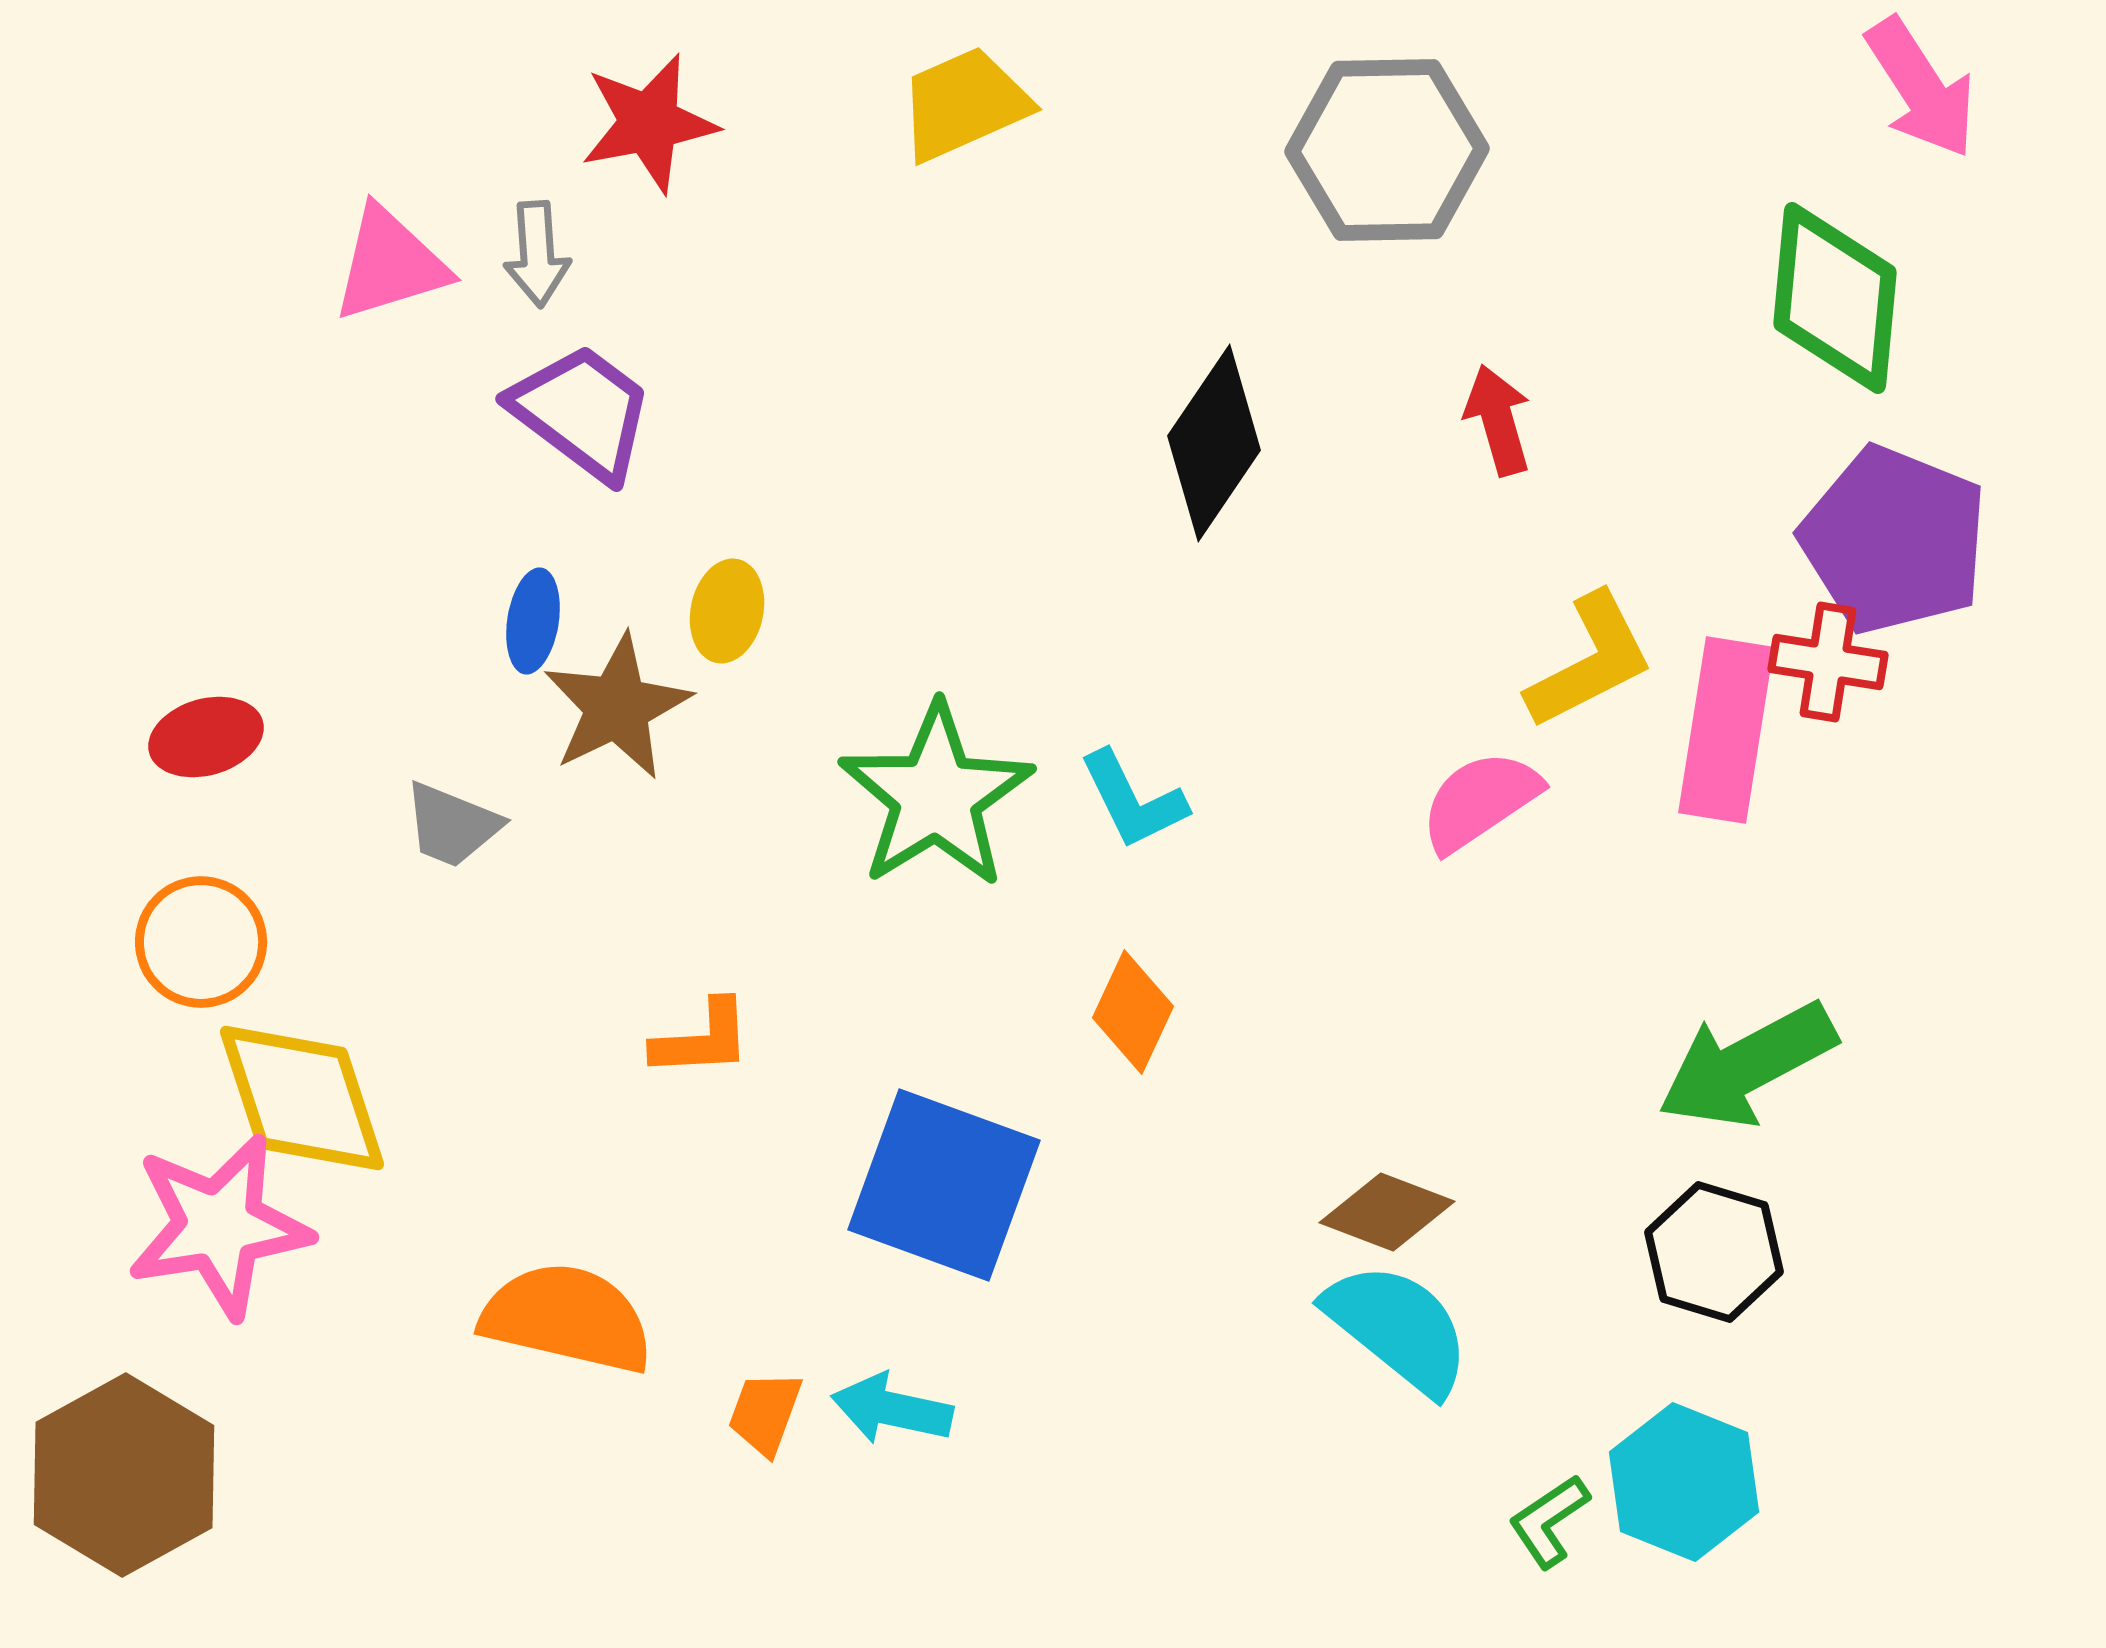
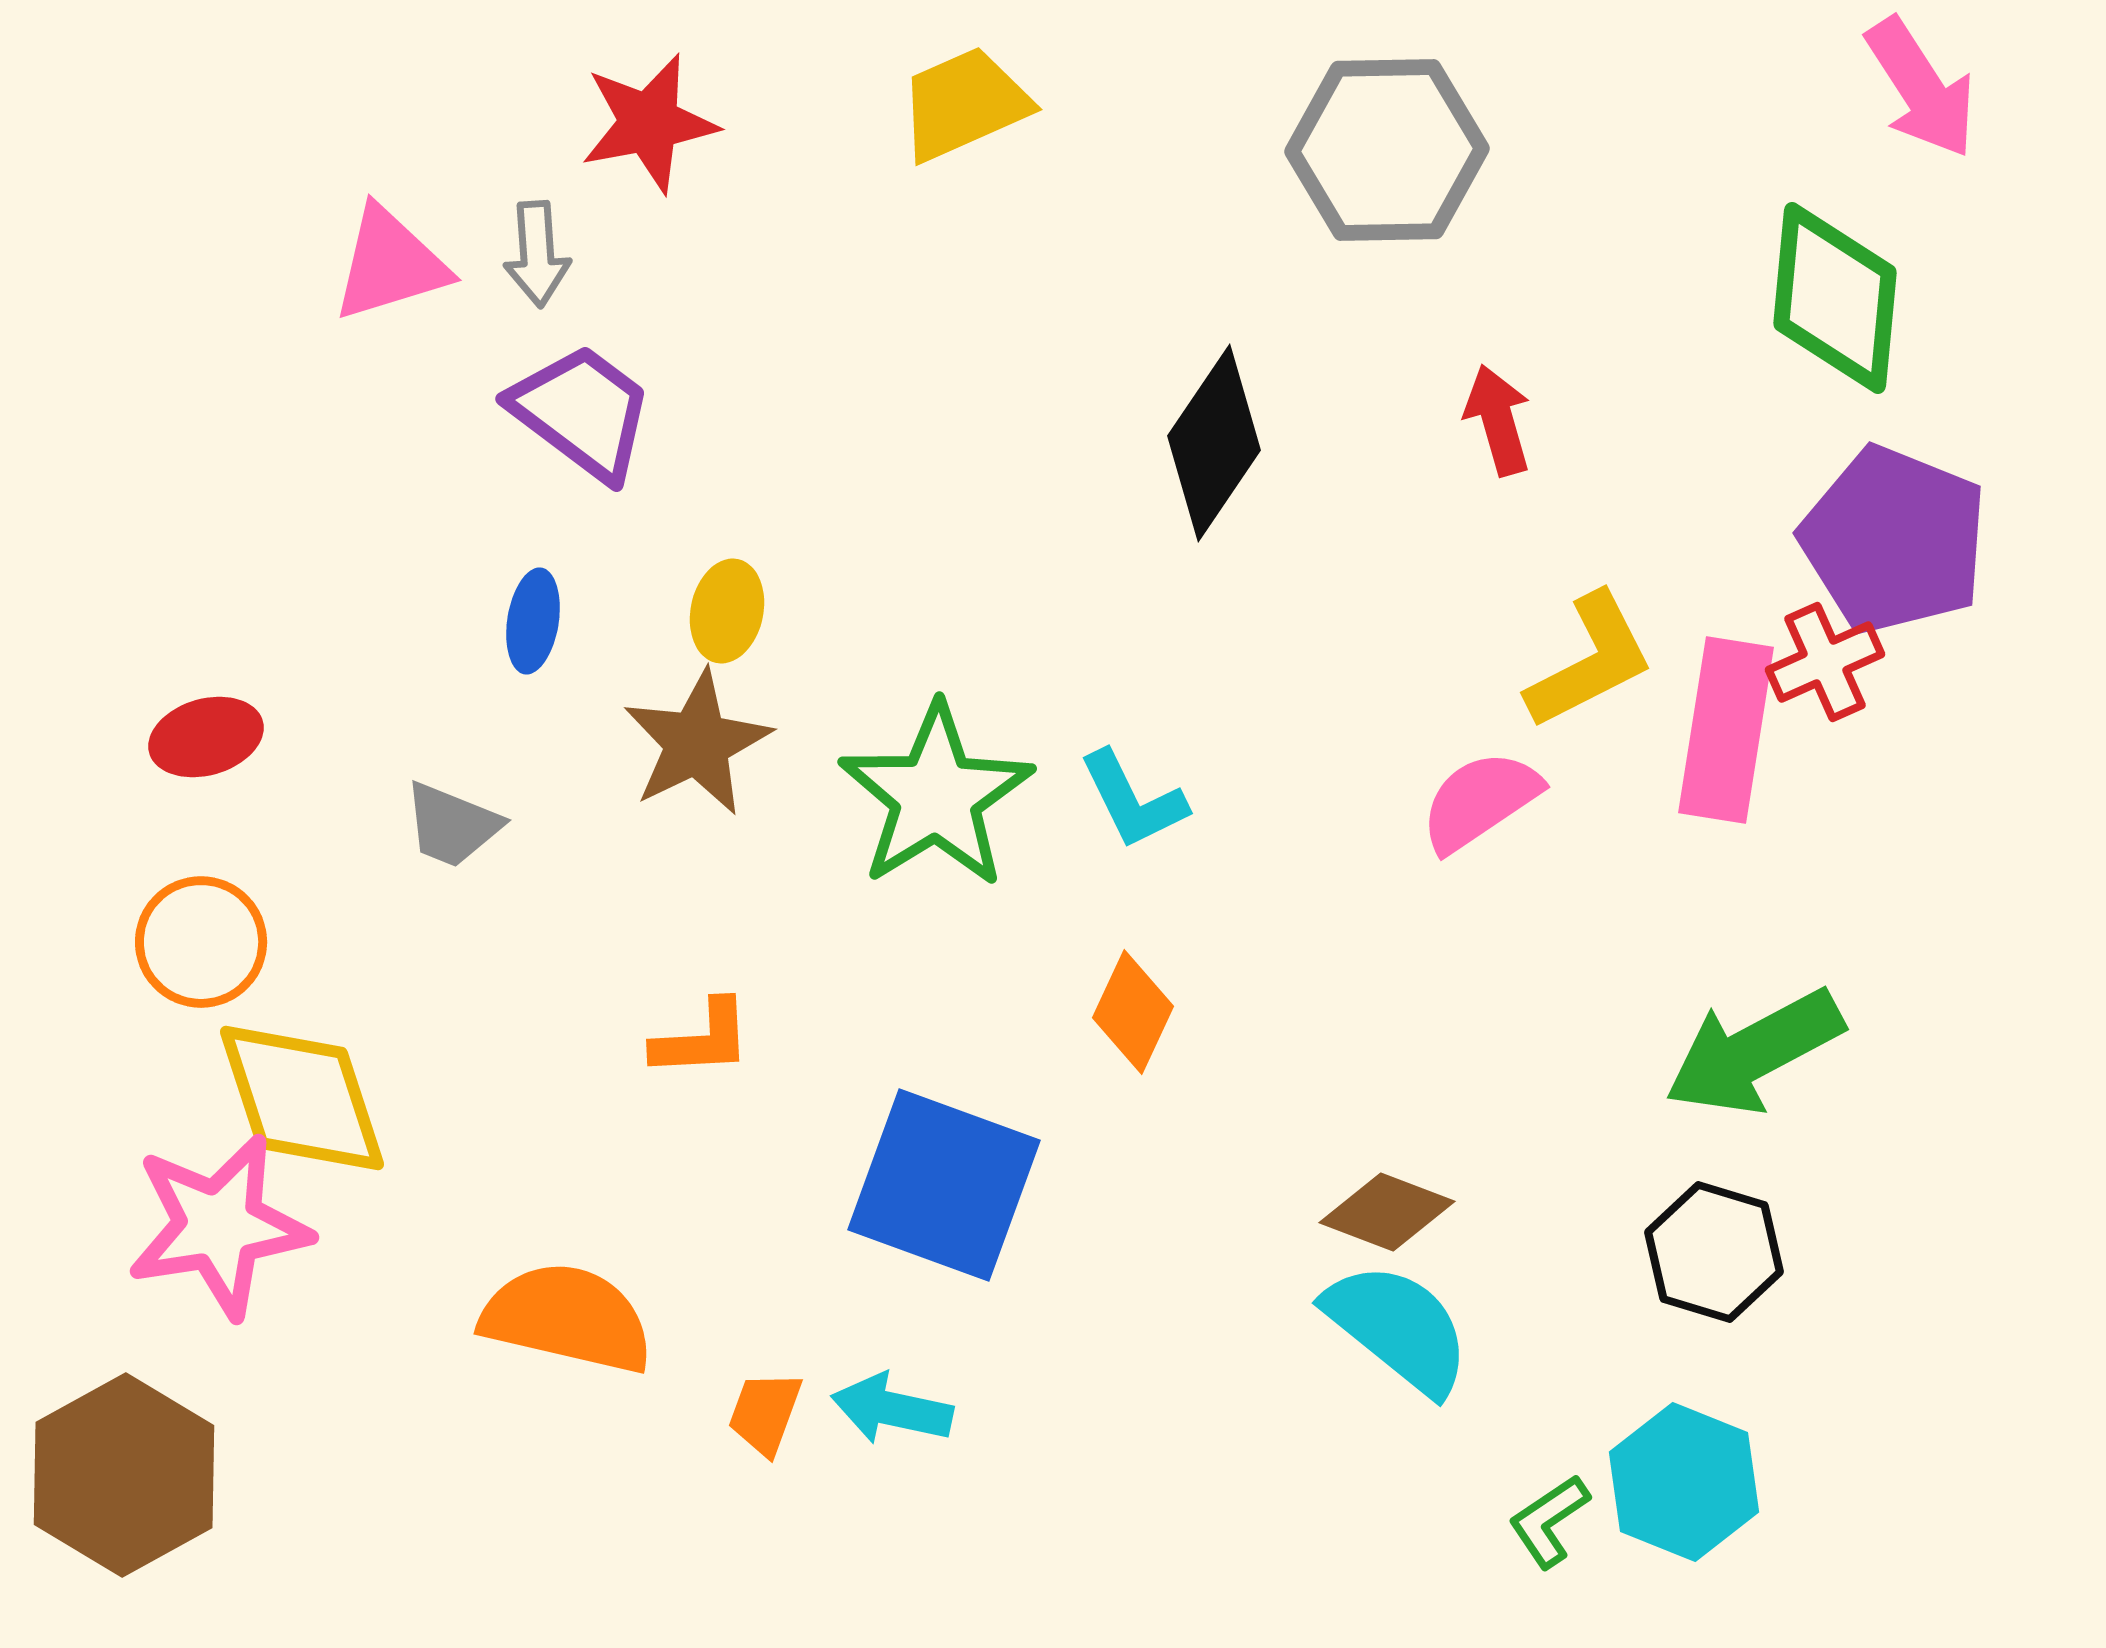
red cross: moved 3 px left; rotated 33 degrees counterclockwise
brown star: moved 80 px right, 36 px down
green arrow: moved 7 px right, 13 px up
